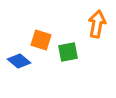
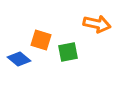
orange arrow: rotated 92 degrees clockwise
blue diamond: moved 2 px up
